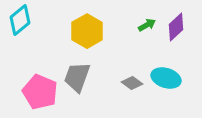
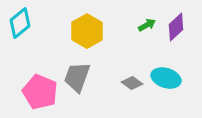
cyan diamond: moved 3 px down
